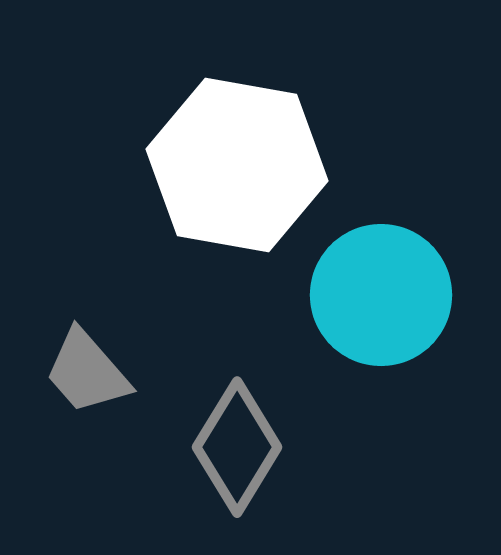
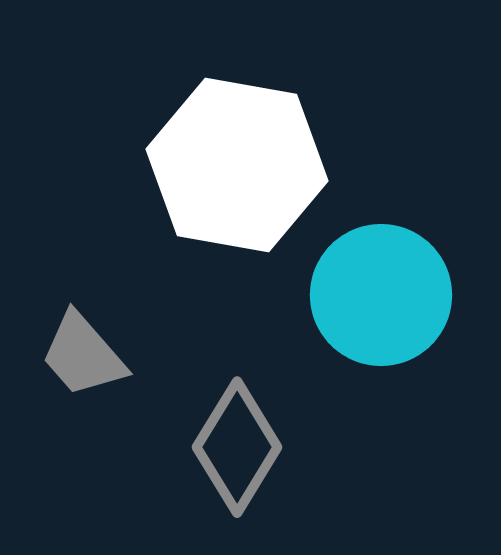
gray trapezoid: moved 4 px left, 17 px up
